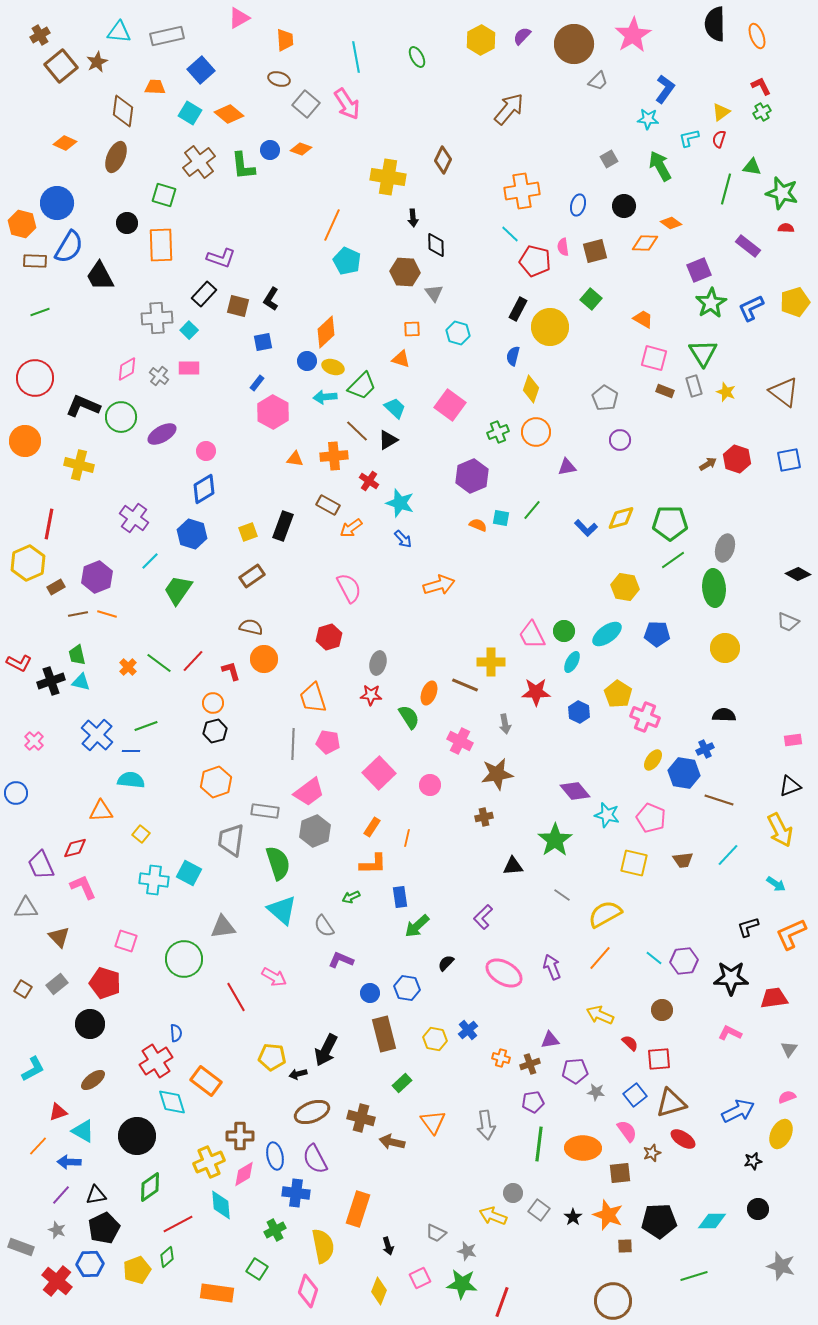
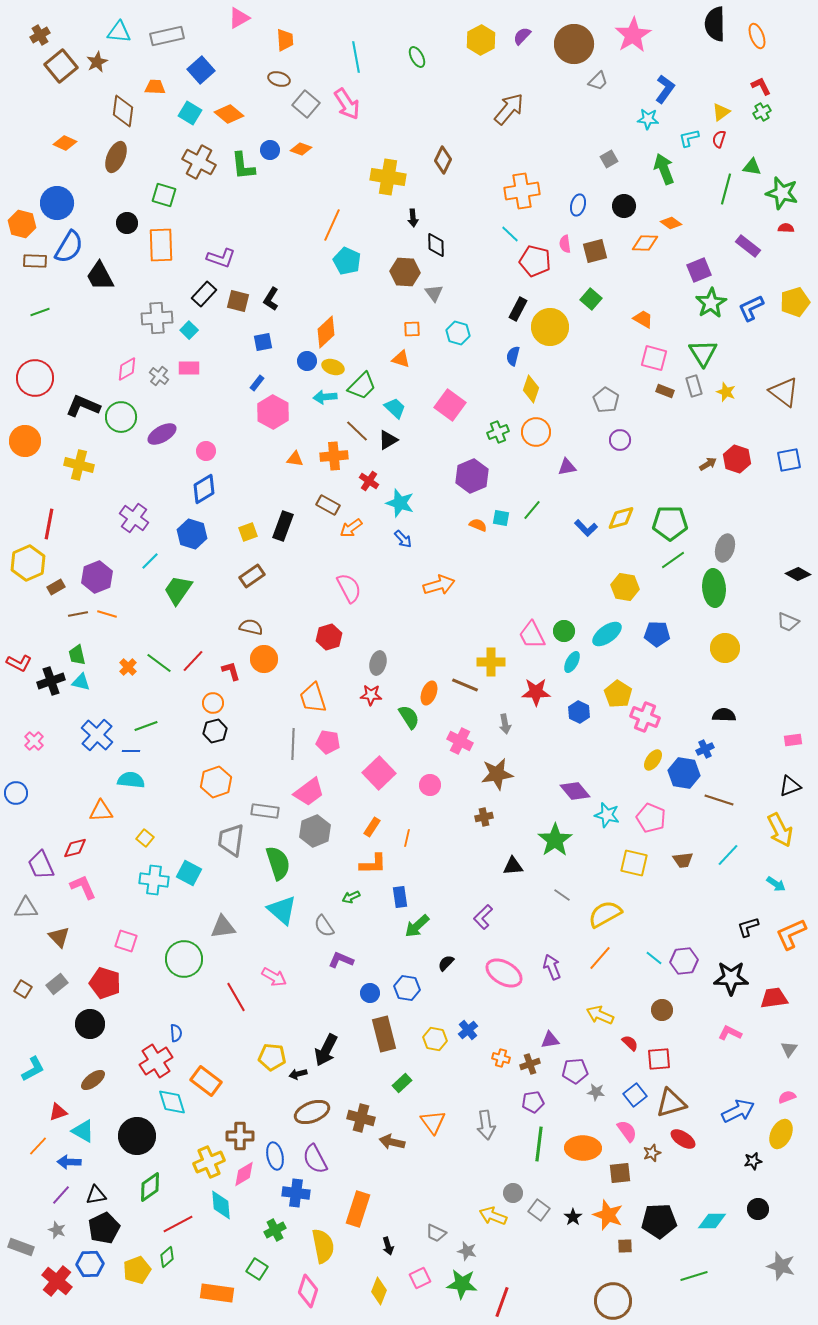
brown cross at (199, 162): rotated 24 degrees counterclockwise
green arrow at (660, 166): moved 4 px right, 3 px down; rotated 8 degrees clockwise
pink semicircle at (563, 247): moved 2 px right, 3 px up
brown square at (238, 306): moved 5 px up
gray pentagon at (605, 398): moved 1 px right, 2 px down
yellow square at (141, 834): moved 4 px right, 4 px down
